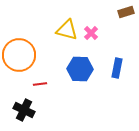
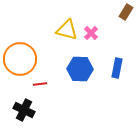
brown rectangle: rotated 42 degrees counterclockwise
orange circle: moved 1 px right, 4 px down
